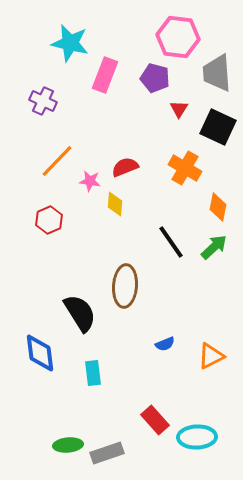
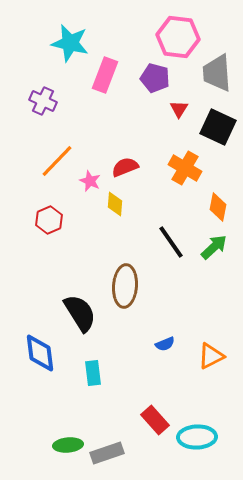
pink star: rotated 15 degrees clockwise
